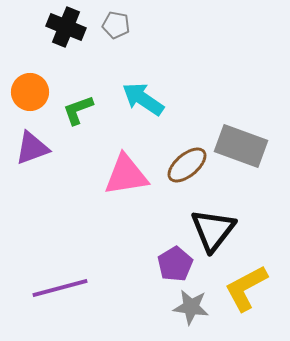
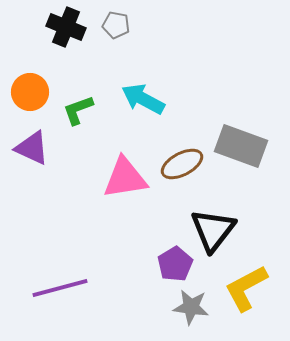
cyan arrow: rotated 6 degrees counterclockwise
purple triangle: rotated 45 degrees clockwise
brown ellipse: moved 5 px left, 1 px up; rotated 12 degrees clockwise
pink triangle: moved 1 px left, 3 px down
